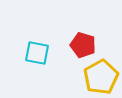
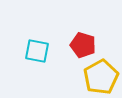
cyan square: moved 2 px up
